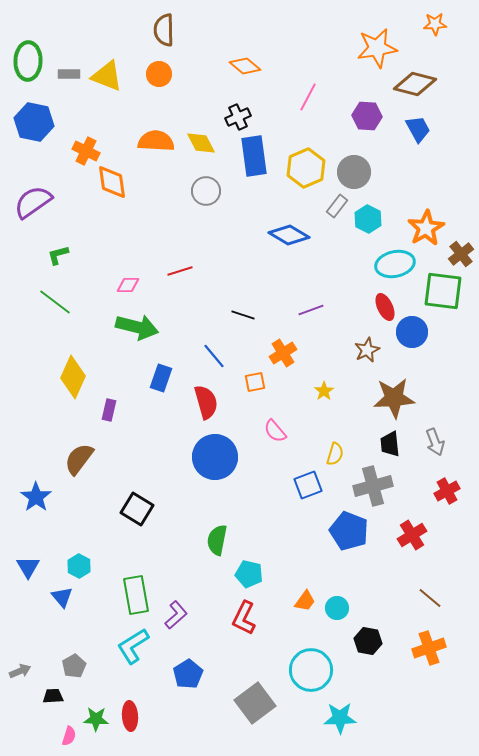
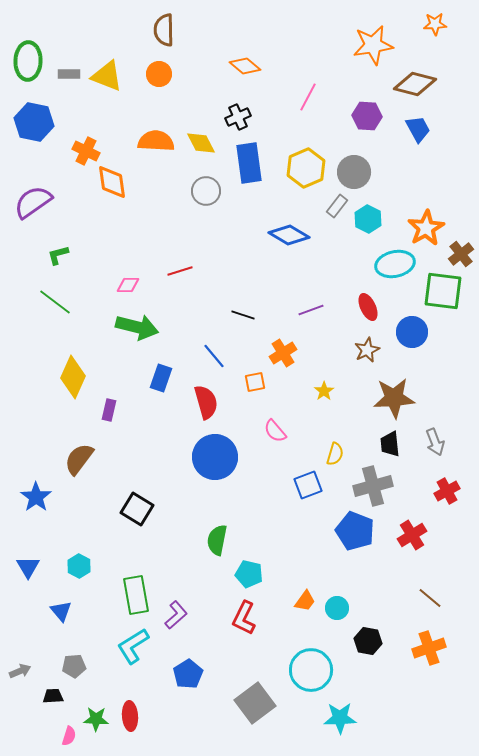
orange star at (377, 48): moved 4 px left, 3 px up
blue rectangle at (254, 156): moved 5 px left, 7 px down
red ellipse at (385, 307): moved 17 px left
blue pentagon at (349, 531): moved 6 px right
blue triangle at (62, 597): moved 1 px left, 14 px down
gray pentagon at (74, 666): rotated 25 degrees clockwise
